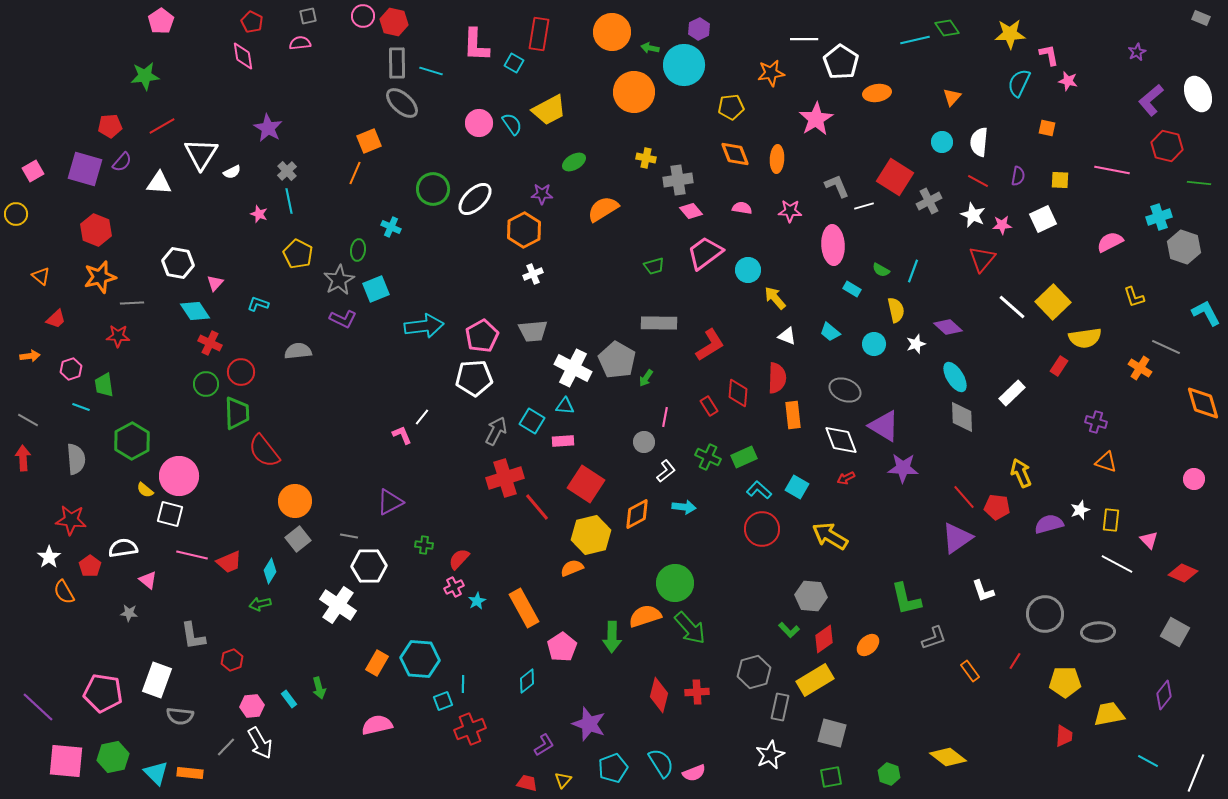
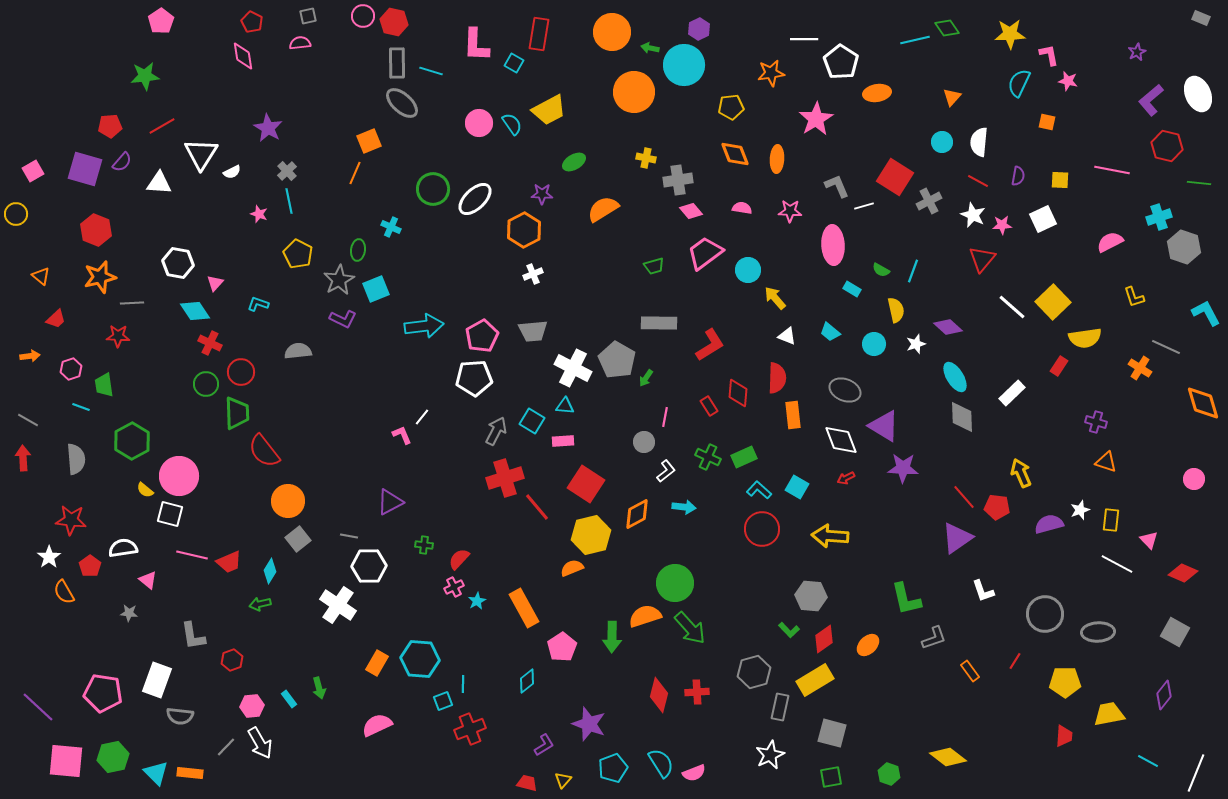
orange square at (1047, 128): moved 6 px up
orange circle at (295, 501): moved 7 px left
yellow arrow at (830, 536): rotated 27 degrees counterclockwise
pink semicircle at (377, 725): rotated 12 degrees counterclockwise
